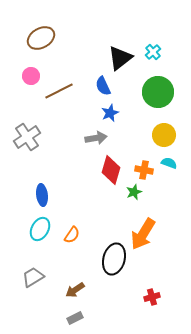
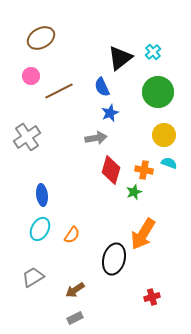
blue semicircle: moved 1 px left, 1 px down
